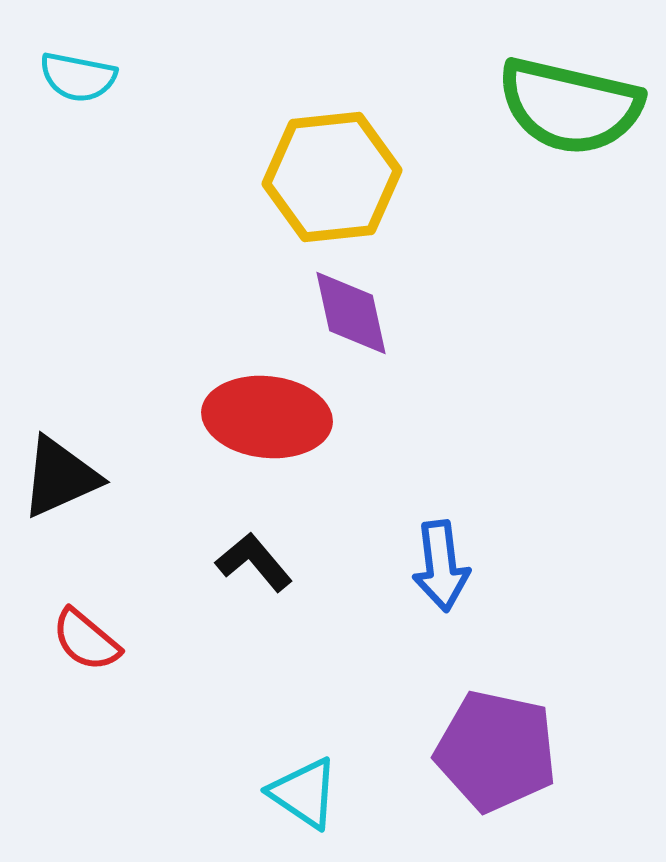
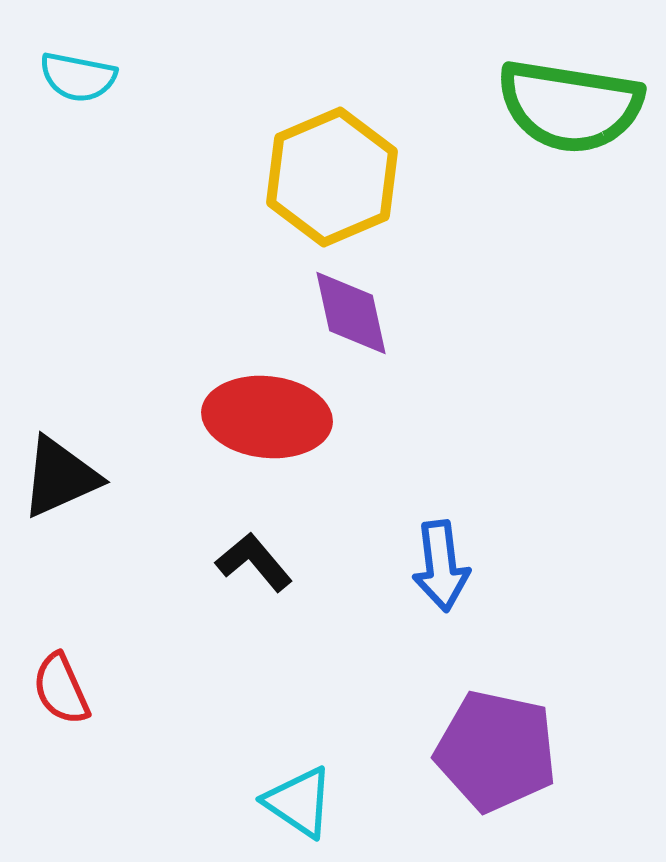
green semicircle: rotated 4 degrees counterclockwise
yellow hexagon: rotated 17 degrees counterclockwise
red semicircle: moved 25 px left, 49 px down; rotated 26 degrees clockwise
cyan triangle: moved 5 px left, 9 px down
